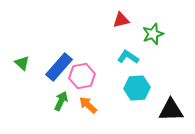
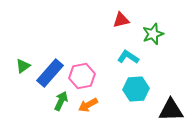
green triangle: moved 1 px right, 3 px down; rotated 42 degrees clockwise
blue rectangle: moved 9 px left, 6 px down
cyan hexagon: moved 1 px left, 1 px down
orange arrow: rotated 72 degrees counterclockwise
